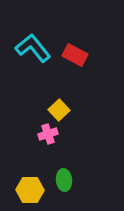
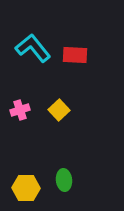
red rectangle: rotated 25 degrees counterclockwise
pink cross: moved 28 px left, 24 px up
yellow hexagon: moved 4 px left, 2 px up
